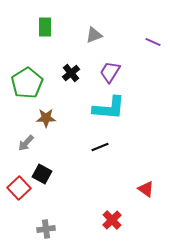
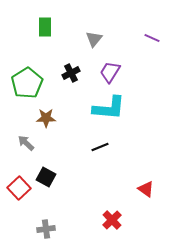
gray triangle: moved 4 px down; rotated 30 degrees counterclockwise
purple line: moved 1 px left, 4 px up
black cross: rotated 12 degrees clockwise
gray arrow: rotated 90 degrees clockwise
black square: moved 4 px right, 3 px down
